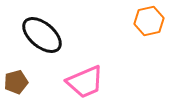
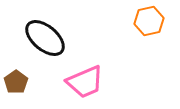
black ellipse: moved 3 px right, 3 px down
brown pentagon: rotated 20 degrees counterclockwise
